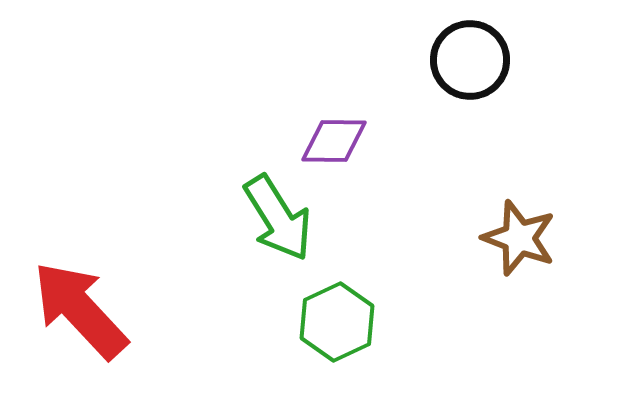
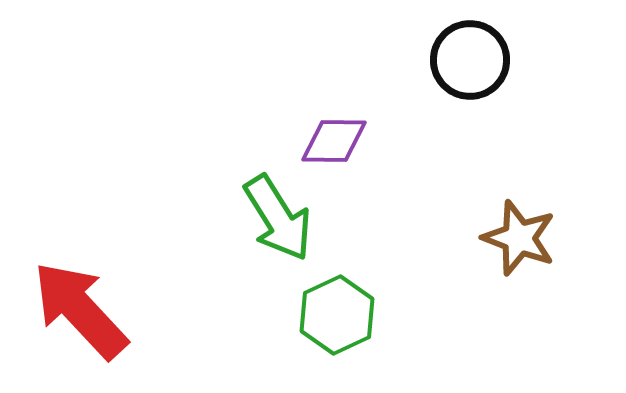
green hexagon: moved 7 px up
